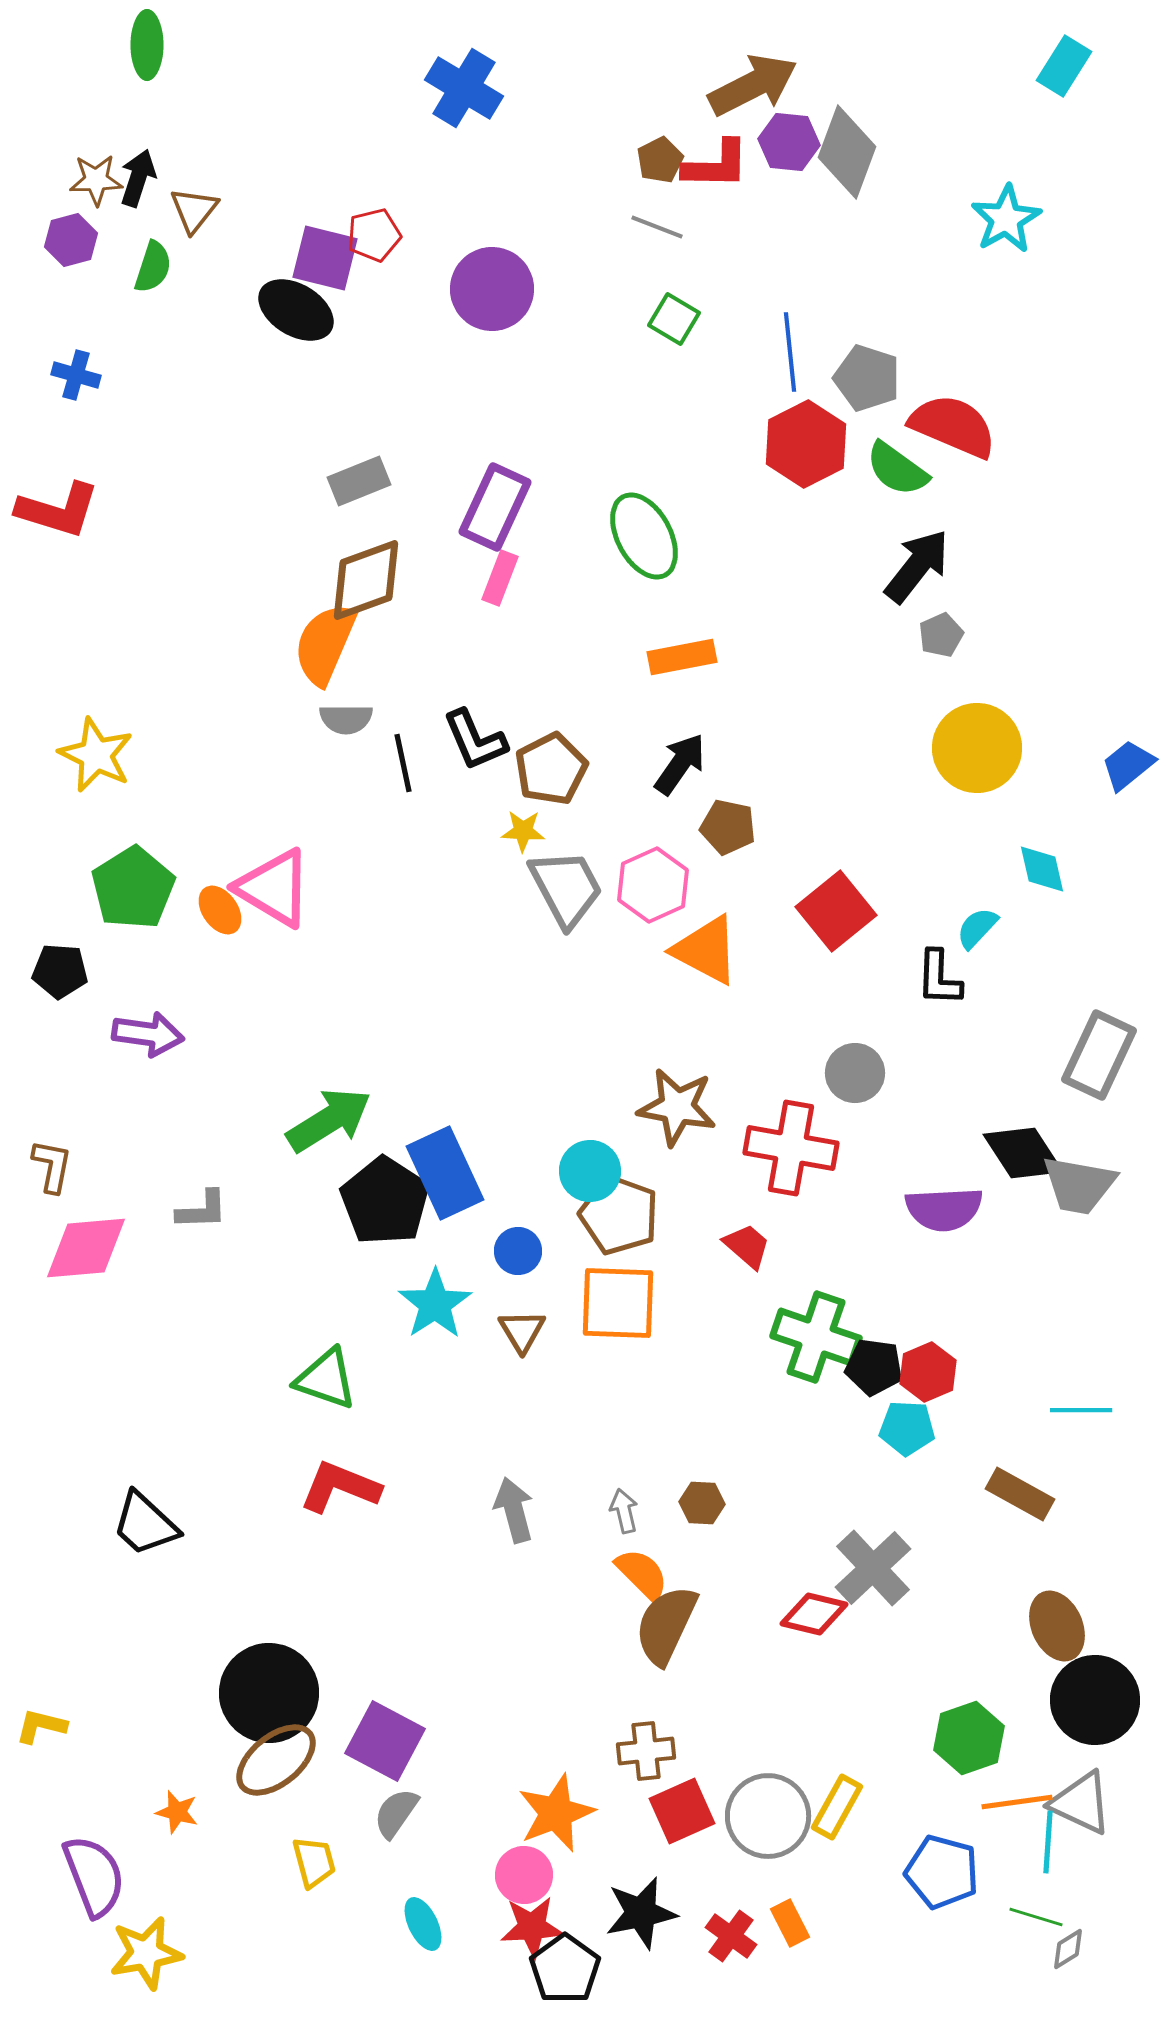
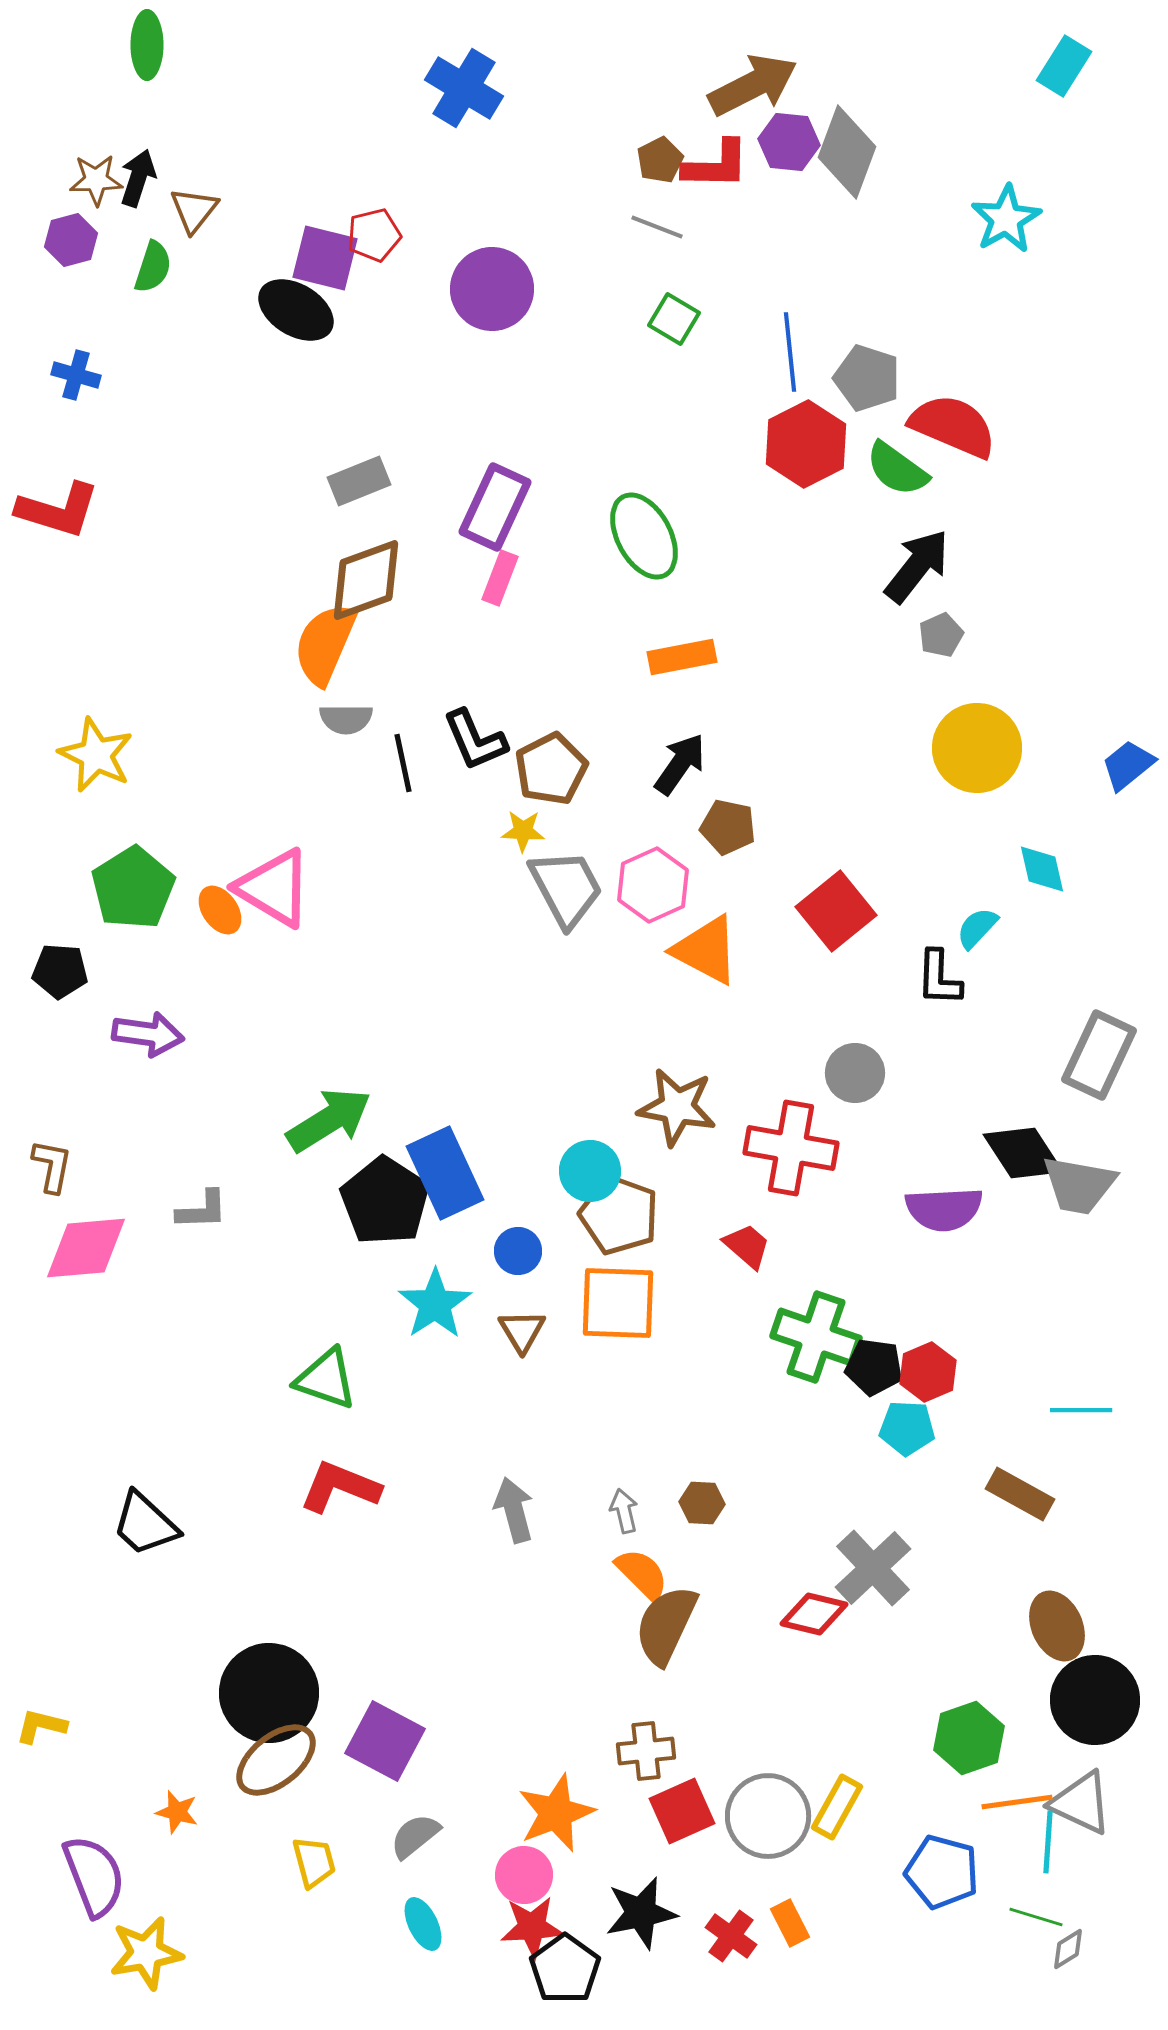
gray semicircle at (396, 1813): moved 19 px right, 23 px down; rotated 16 degrees clockwise
